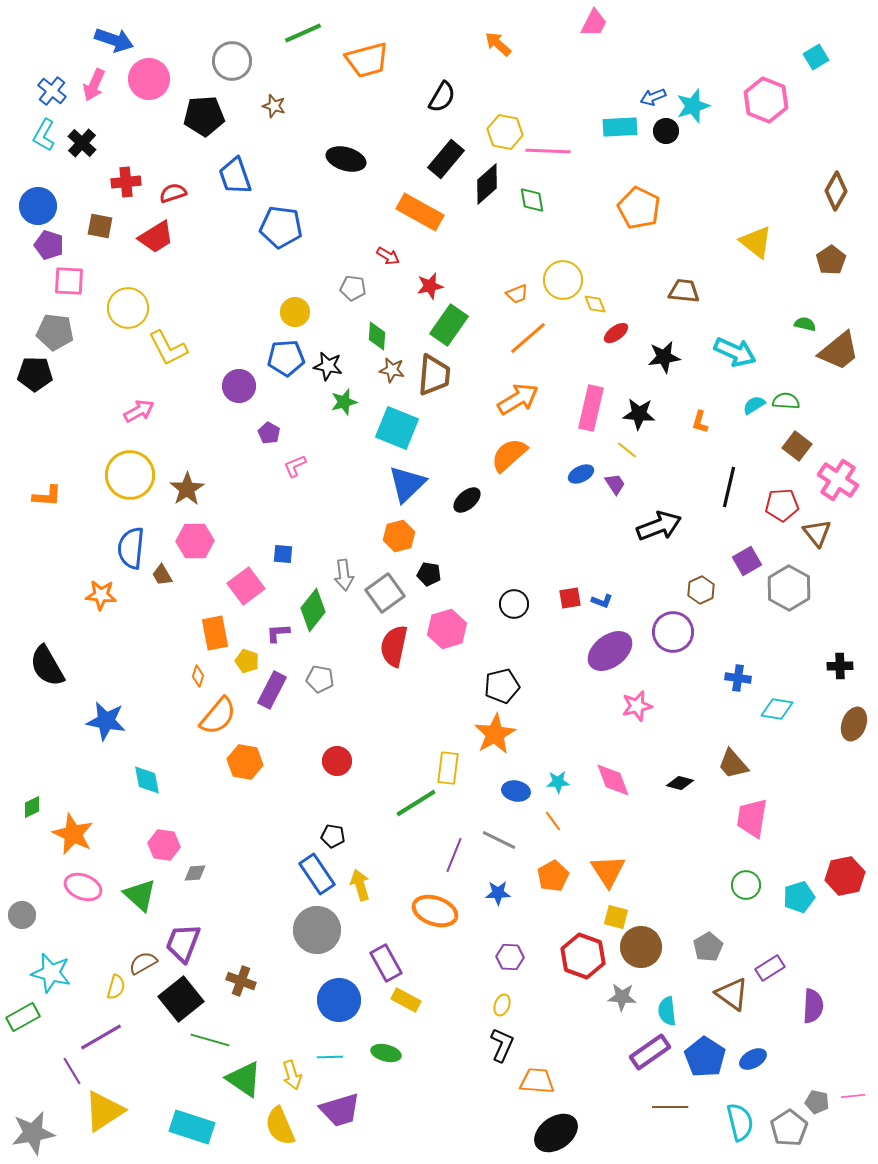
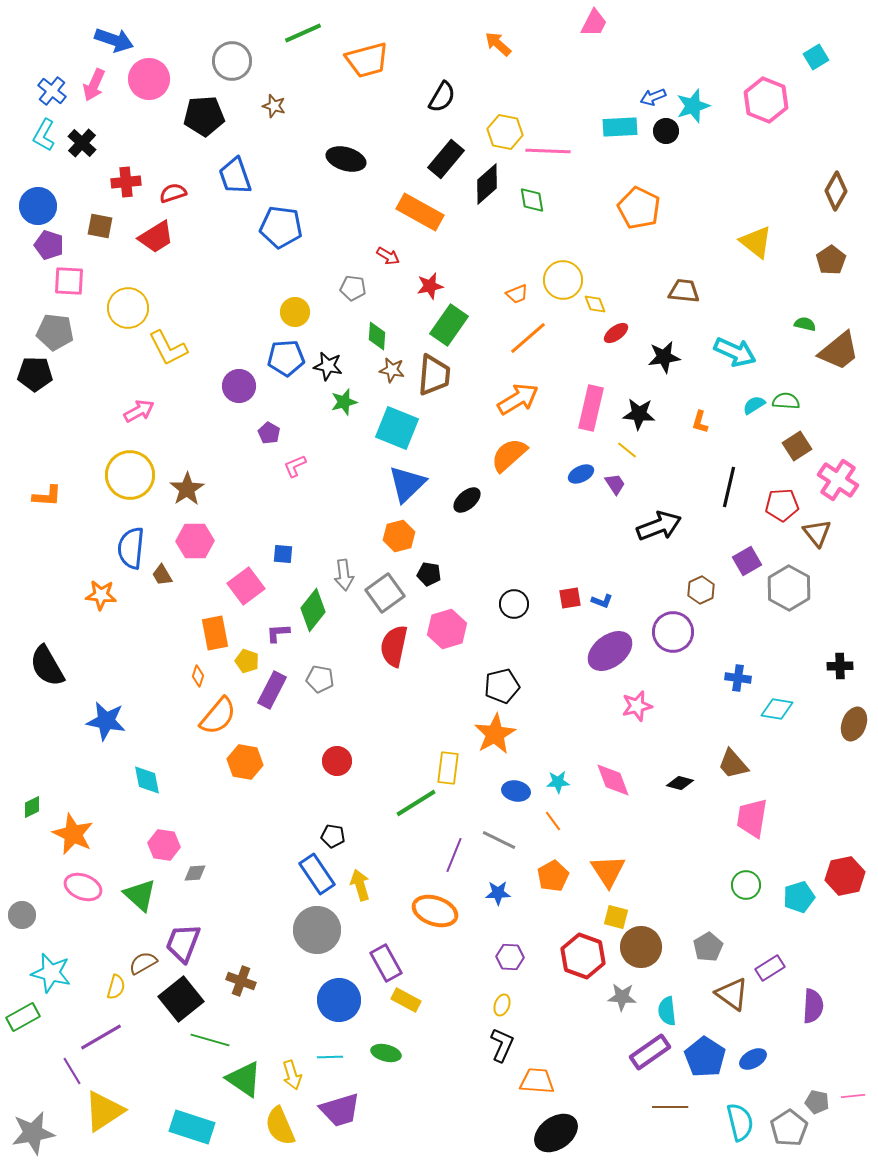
brown square at (797, 446): rotated 20 degrees clockwise
